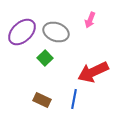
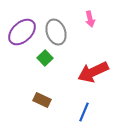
pink arrow: moved 1 px up; rotated 35 degrees counterclockwise
gray ellipse: rotated 50 degrees clockwise
blue line: moved 10 px right, 13 px down; rotated 12 degrees clockwise
